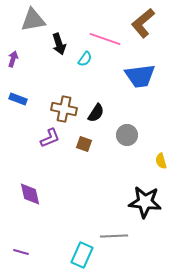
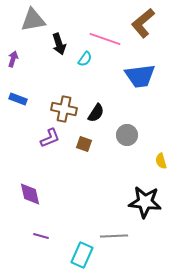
purple line: moved 20 px right, 16 px up
